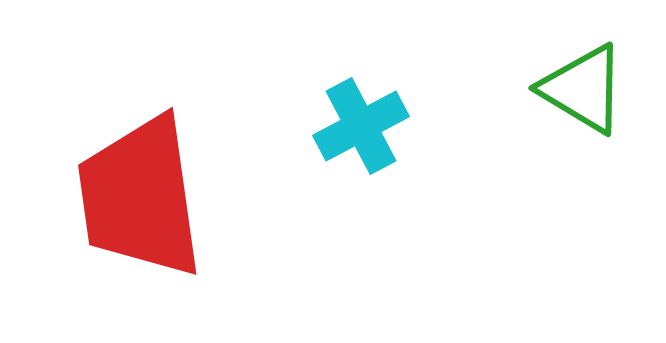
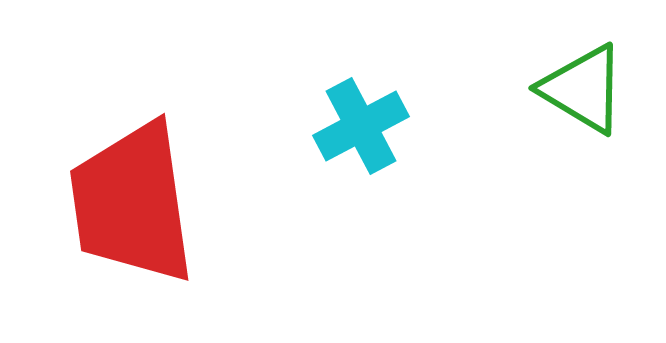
red trapezoid: moved 8 px left, 6 px down
